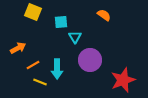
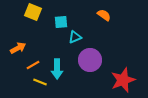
cyan triangle: rotated 40 degrees clockwise
